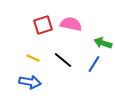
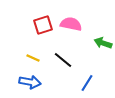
blue line: moved 7 px left, 19 px down
